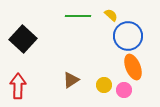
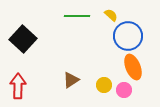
green line: moved 1 px left
